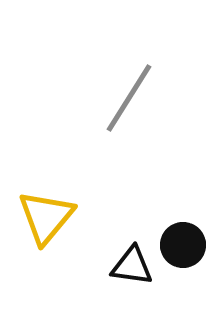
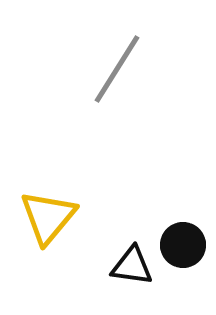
gray line: moved 12 px left, 29 px up
yellow triangle: moved 2 px right
